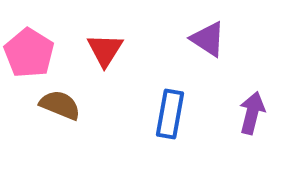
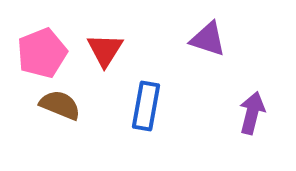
purple triangle: rotated 15 degrees counterclockwise
pink pentagon: moved 13 px right; rotated 18 degrees clockwise
blue rectangle: moved 24 px left, 8 px up
